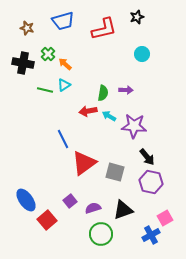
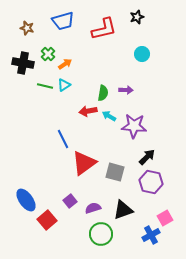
orange arrow: rotated 104 degrees clockwise
green line: moved 4 px up
black arrow: rotated 96 degrees counterclockwise
